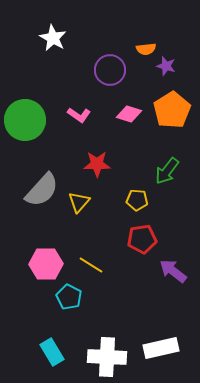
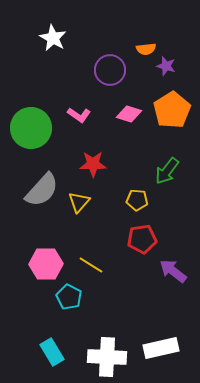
green circle: moved 6 px right, 8 px down
red star: moved 4 px left
